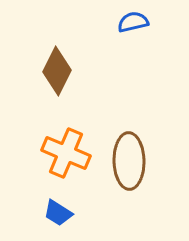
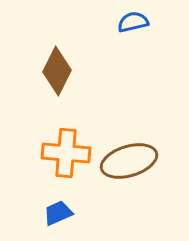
orange cross: rotated 18 degrees counterclockwise
brown ellipse: rotated 74 degrees clockwise
blue trapezoid: rotated 124 degrees clockwise
